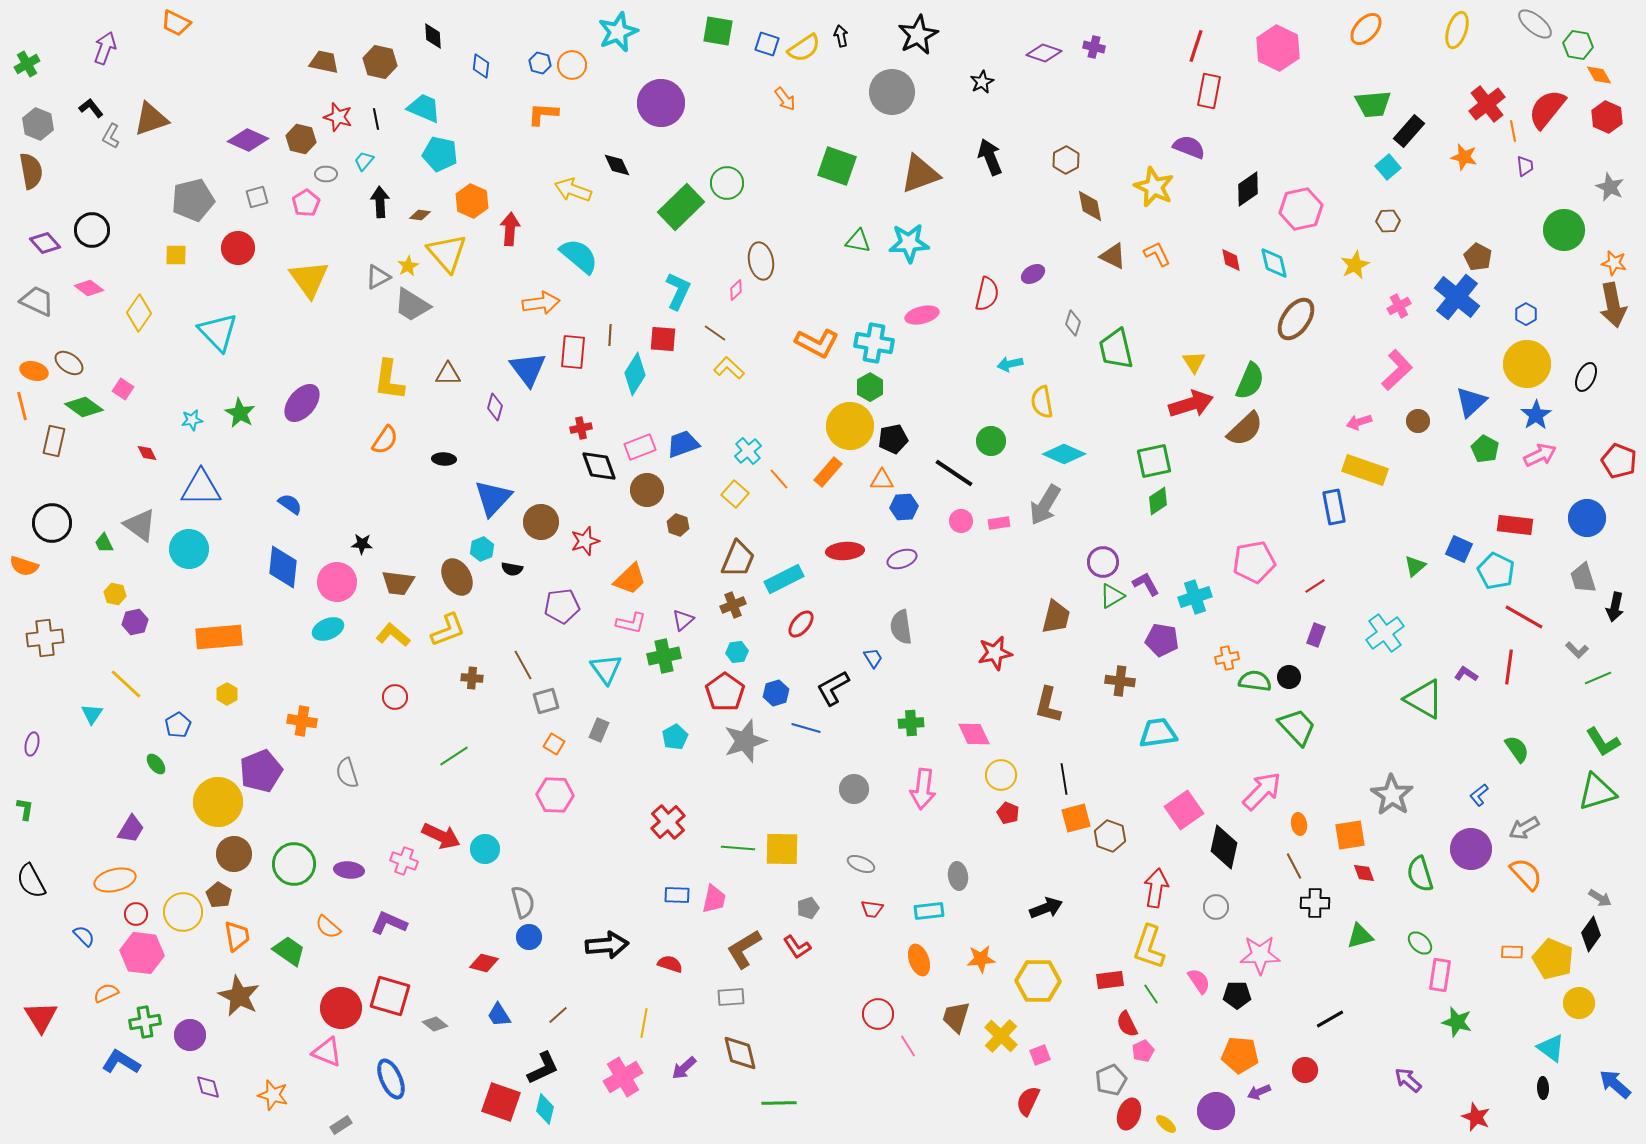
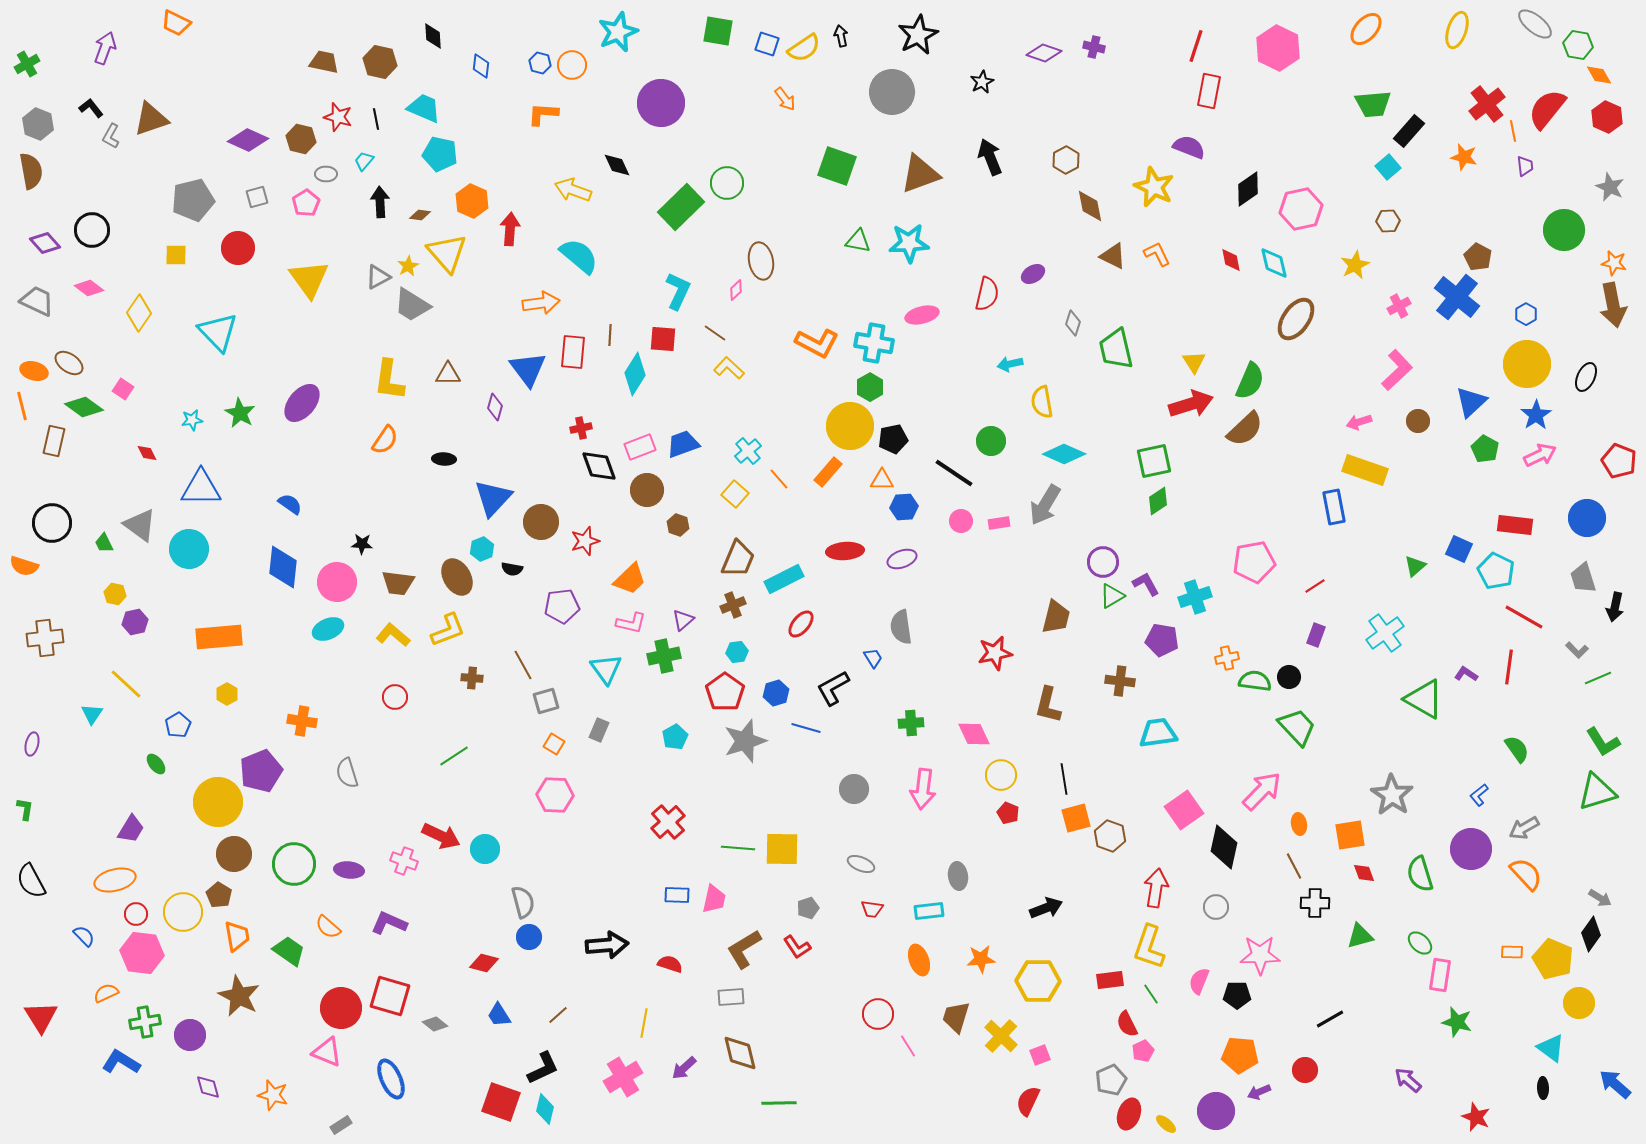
pink semicircle at (1199, 981): rotated 124 degrees counterclockwise
